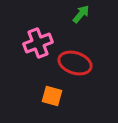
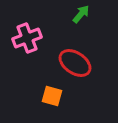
pink cross: moved 11 px left, 5 px up
red ellipse: rotated 16 degrees clockwise
